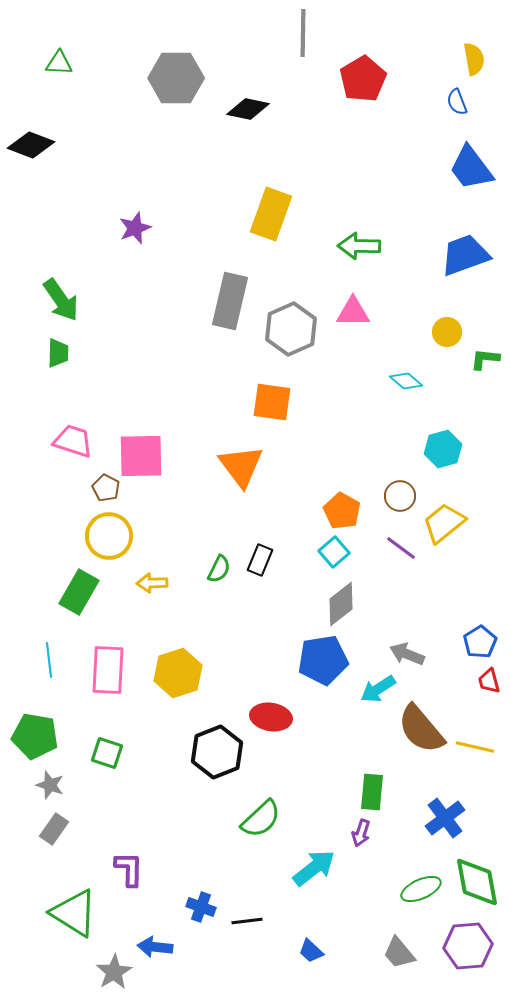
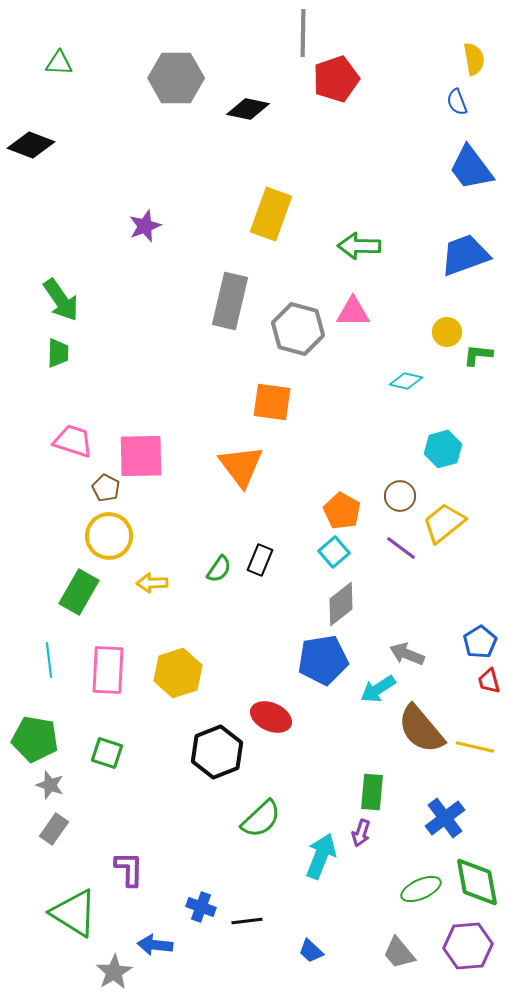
red pentagon at (363, 79): moved 27 px left; rotated 12 degrees clockwise
purple star at (135, 228): moved 10 px right, 2 px up
gray hexagon at (291, 329): moved 7 px right; rotated 21 degrees counterclockwise
green L-shape at (485, 359): moved 7 px left, 4 px up
cyan diamond at (406, 381): rotated 28 degrees counterclockwise
green semicircle at (219, 569): rotated 8 degrees clockwise
red ellipse at (271, 717): rotated 15 degrees clockwise
green pentagon at (35, 736): moved 3 px down
cyan arrow at (314, 868): moved 7 px right, 12 px up; rotated 30 degrees counterclockwise
blue arrow at (155, 947): moved 2 px up
